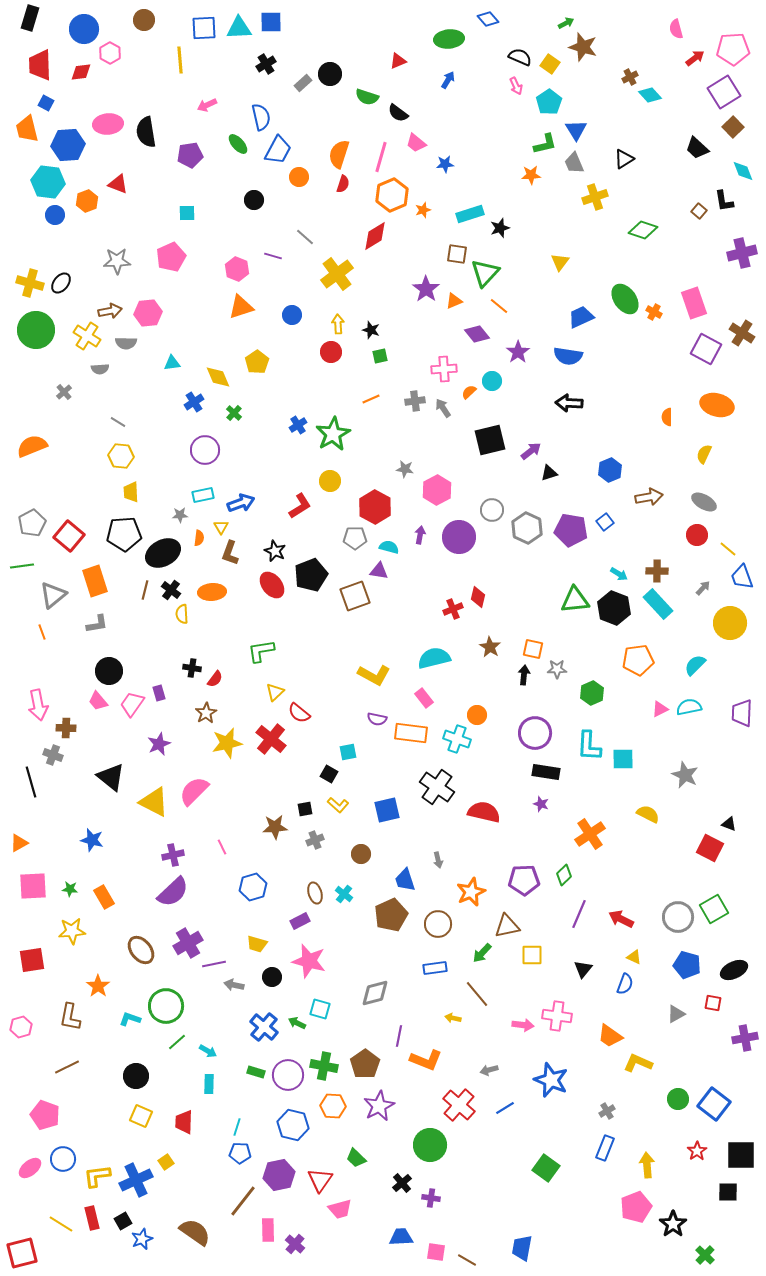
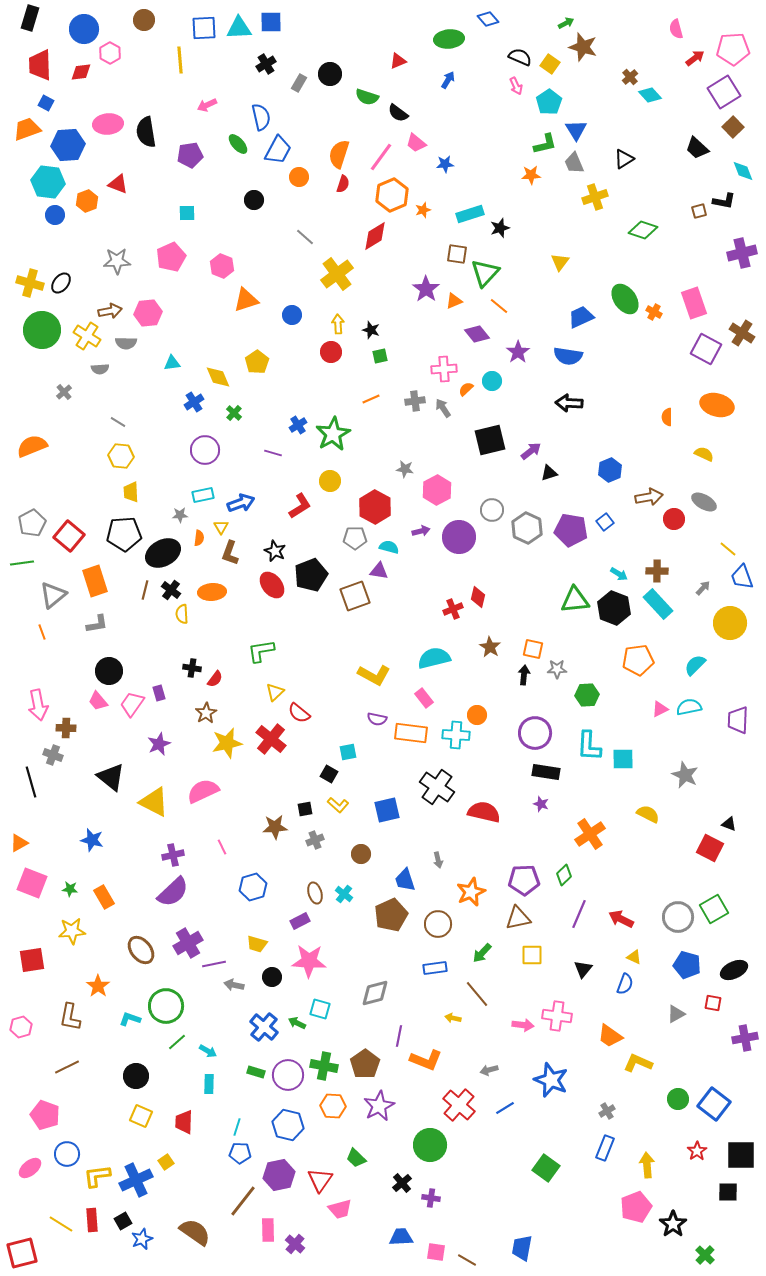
brown cross at (630, 77): rotated 14 degrees counterclockwise
gray rectangle at (303, 83): moved 4 px left; rotated 18 degrees counterclockwise
orange trapezoid at (27, 129): rotated 84 degrees clockwise
pink line at (381, 157): rotated 20 degrees clockwise
black L-shape at (724, 201): rotated 70 degrees counterclockwise
brown square at (699, 211): rotated 35 degrees clockwise
purple line at (273, 256): moved 197 px down
pink hexagon at (237, 269): moved 15 px left, 3 px up
orange triangle at (241, 307): moved 5 px right, 7 px up
green circle at (36, 330): moved 6 px right
orange semicircle at (469, 392): moved 3 px left, 3 px up
yellow semicircle at (704, 454): rotated 90 degrees clockwise
purple arrow at (420, 535): moved 1 px right, 4 px up; rotated 66 degrees clockwise
red circle at (697, 535): moved 23 px left, 16 px up
green line at (22, 566): moved 3 px up
green hexagon at (592, 693): moved 5 px left, 2 px down; rotated 20 degrees clockwise
purple trapezoid at (742, 713): moved 4 px left, 7 px down
cyan cross at (457, 739): moved 1 px left, 4 px up; rotated 16 degrees counterclockwise
pink semicircle at (194, 791): moved 9 px right; rotated 20 degrees clockwise
pink square at (33, 886): moved 1 px left, 3 px up; rotated 24 degrees clockwise
brown triangle at (507, 926): moved 11 px right, 8 px up
pink star at (309, 961): rotated 12 degrees counterclockwise
blue hexagon at (293, 1125): moved 5 px left
blue circle at (63, 1159): moved 4 px right, 5 px up
red rectangle at (92, 1218): moved 2 px down; rotated 10 degrees clockwise
